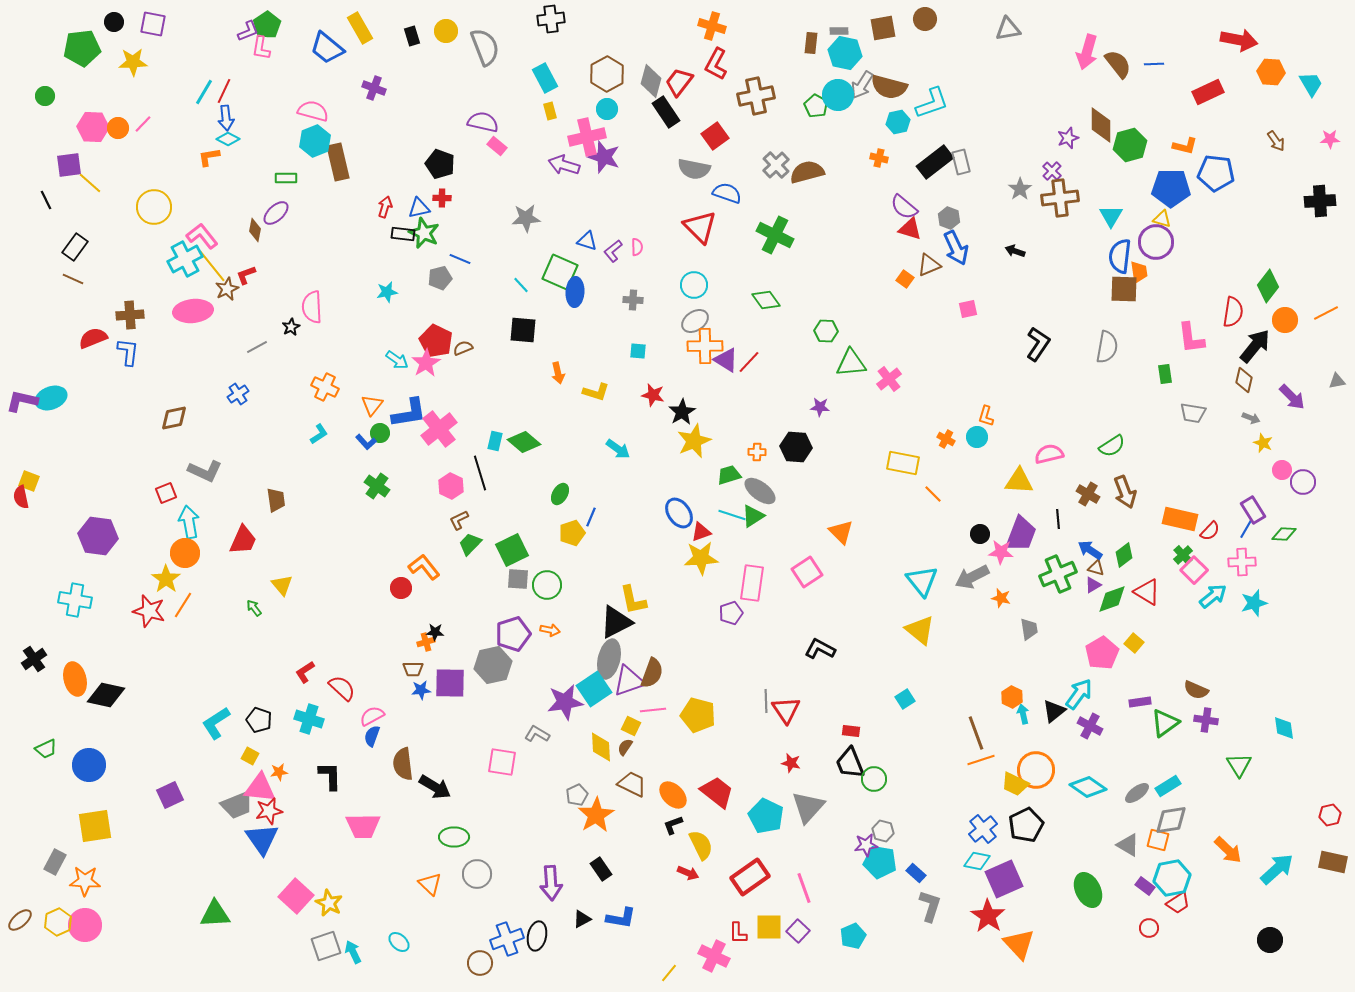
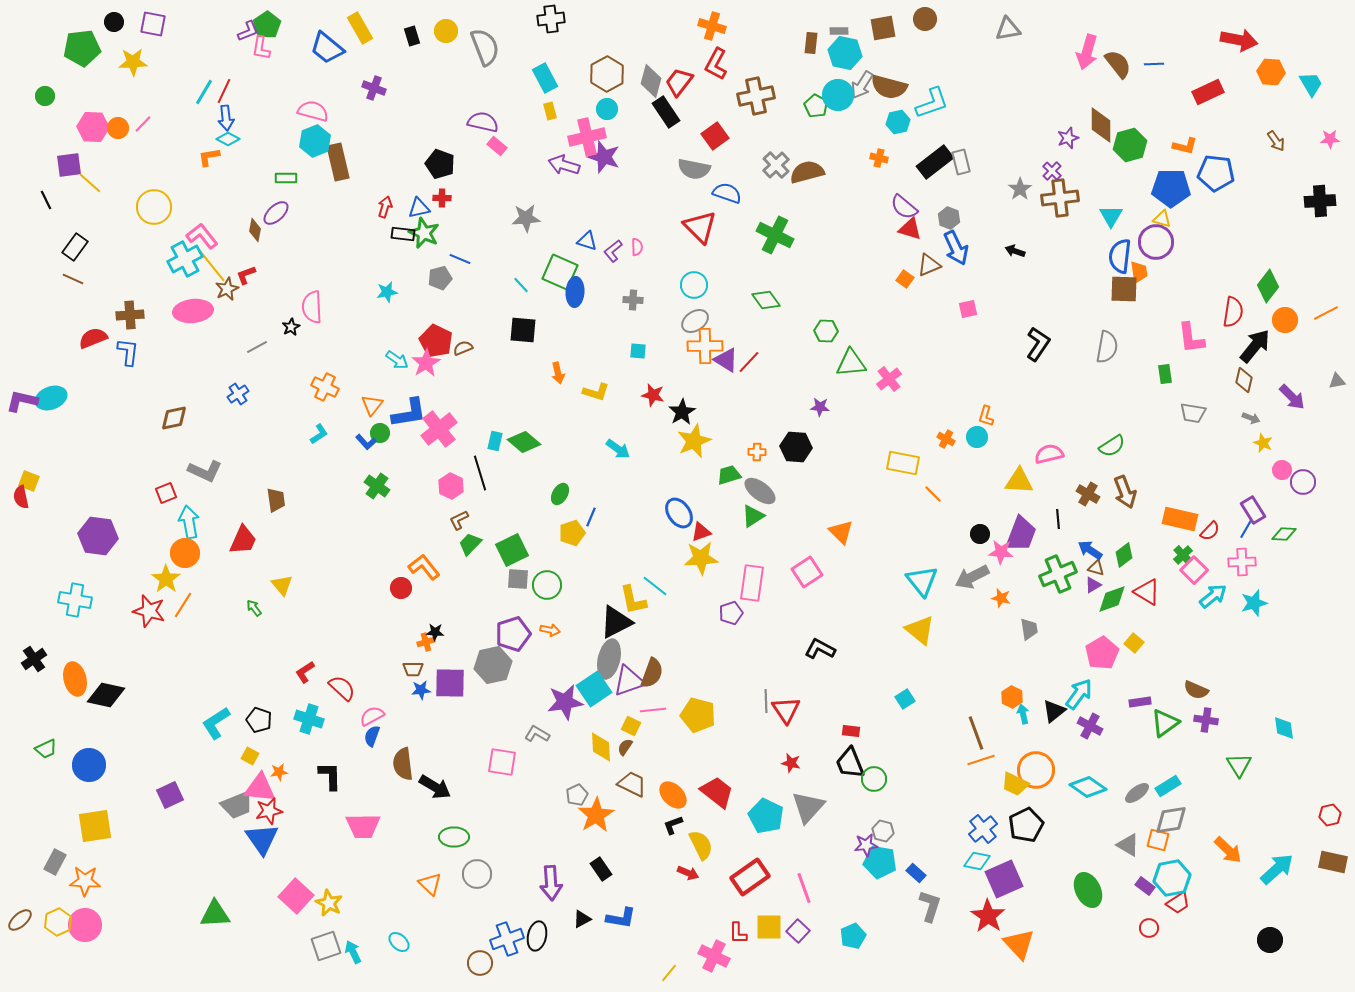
cyan line at (732, 515): moved 77 px left, 71 px down; rotated 20 degrees clockwise
